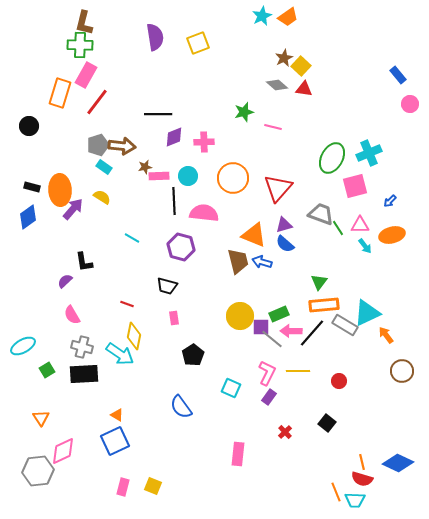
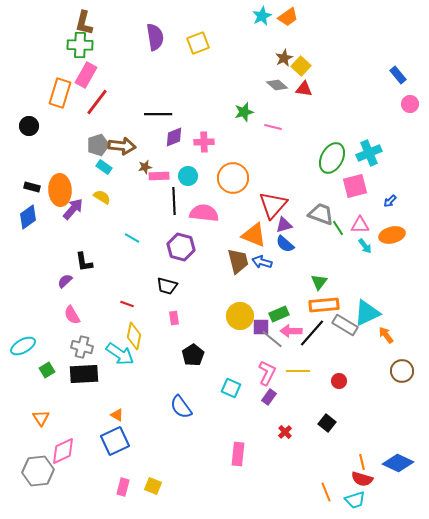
red triangle at (278, 188): moved 5 px left, 17 px down
orange line at (336, 492): moved 10 px left
cyan trapezoid at (355, 500): rotated 20 degrees counterclockwise
